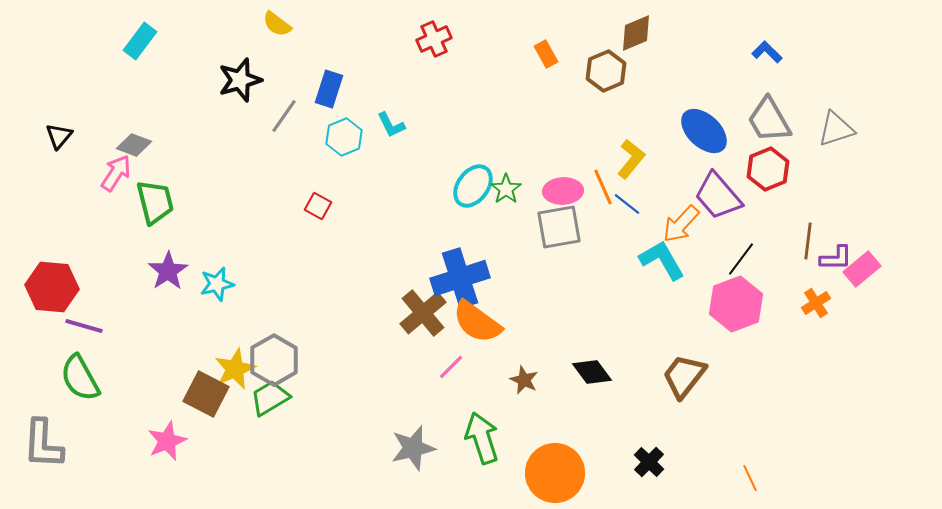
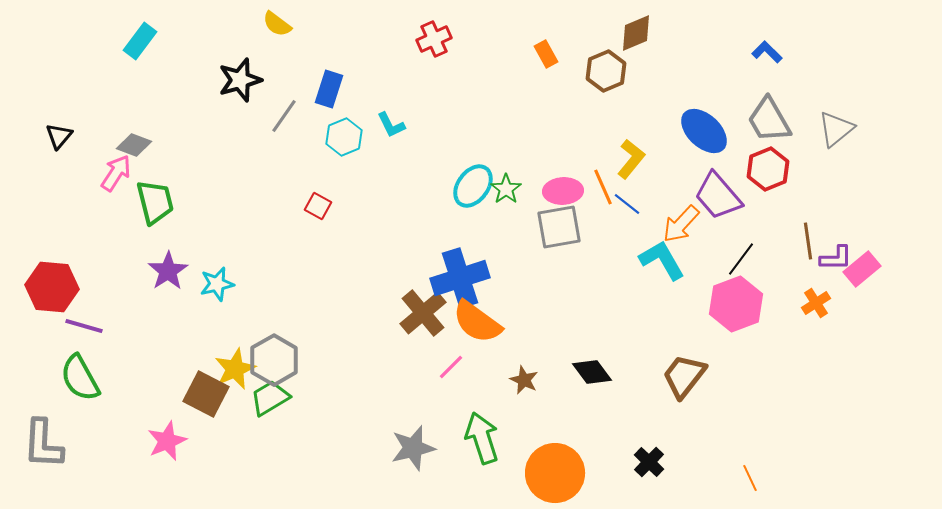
gray triangle at (836, 129): rotated 21 degrees counterclockwise
brown line at (808, 241): rotated 15 degrees counterclockwise
